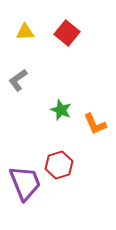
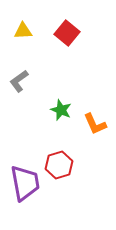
yellow triangle: moved 2 px left, 1 px up
gray L-shape: moved 1 px right, 1 px down
purple trapezoid: rotated 12 degrees clockwise
